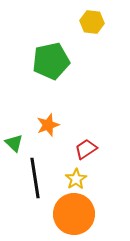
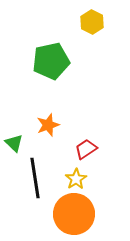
yellow hexagon: rotated 20 degrees clockwise
